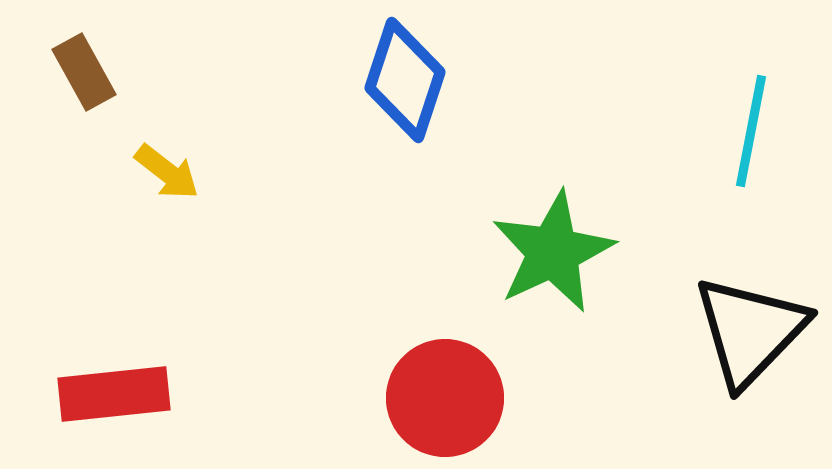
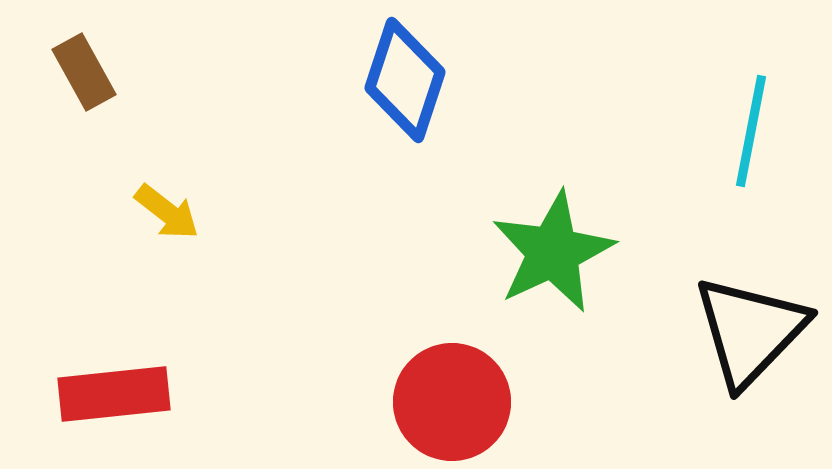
yellow arrow: moved 40 px down
red circle: moved 7 px right, 4 px down
